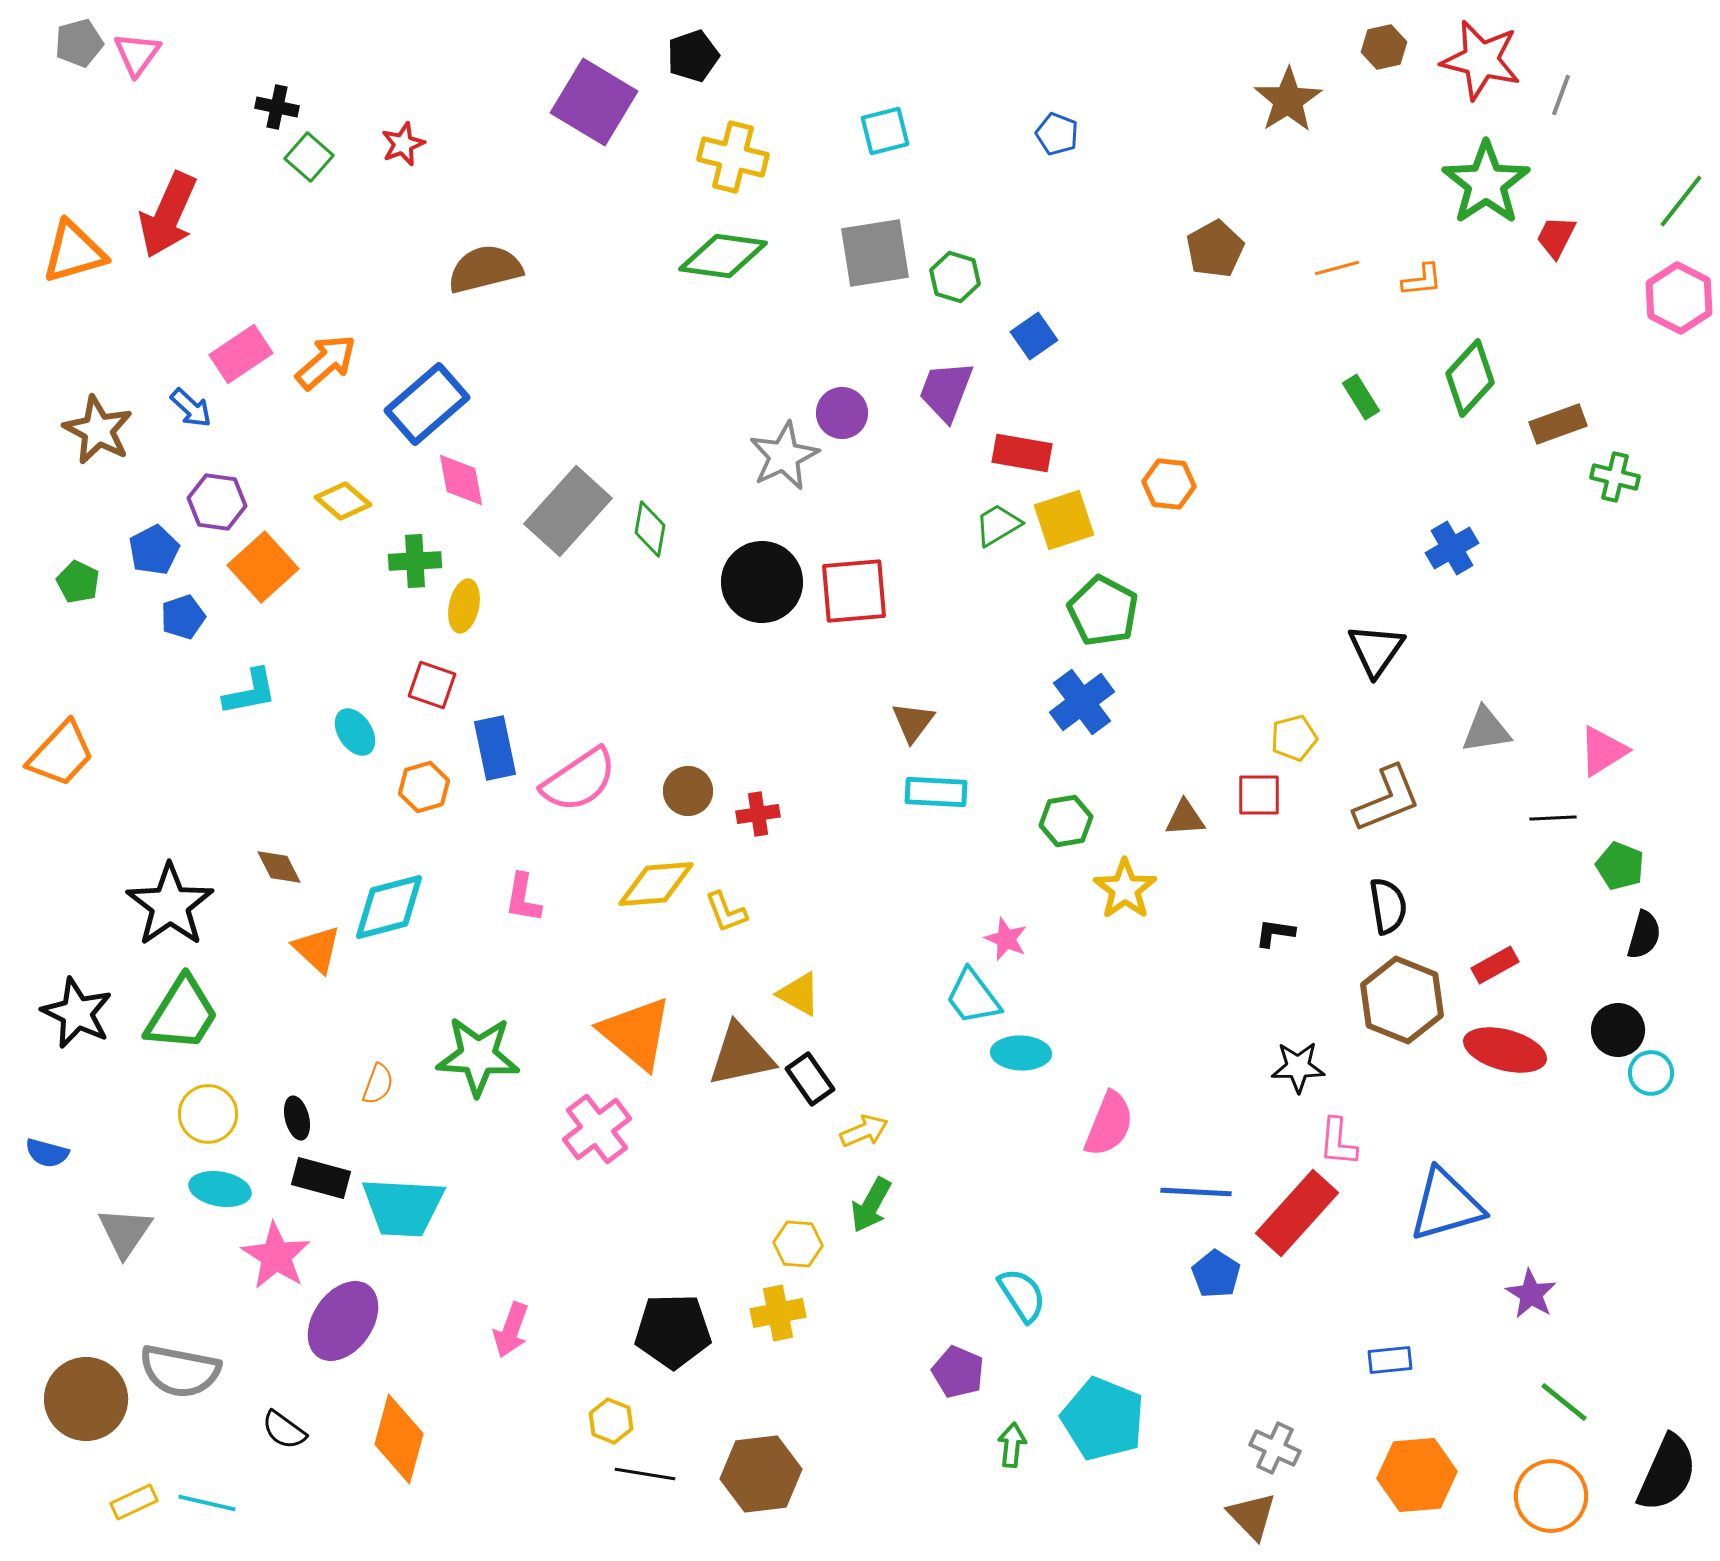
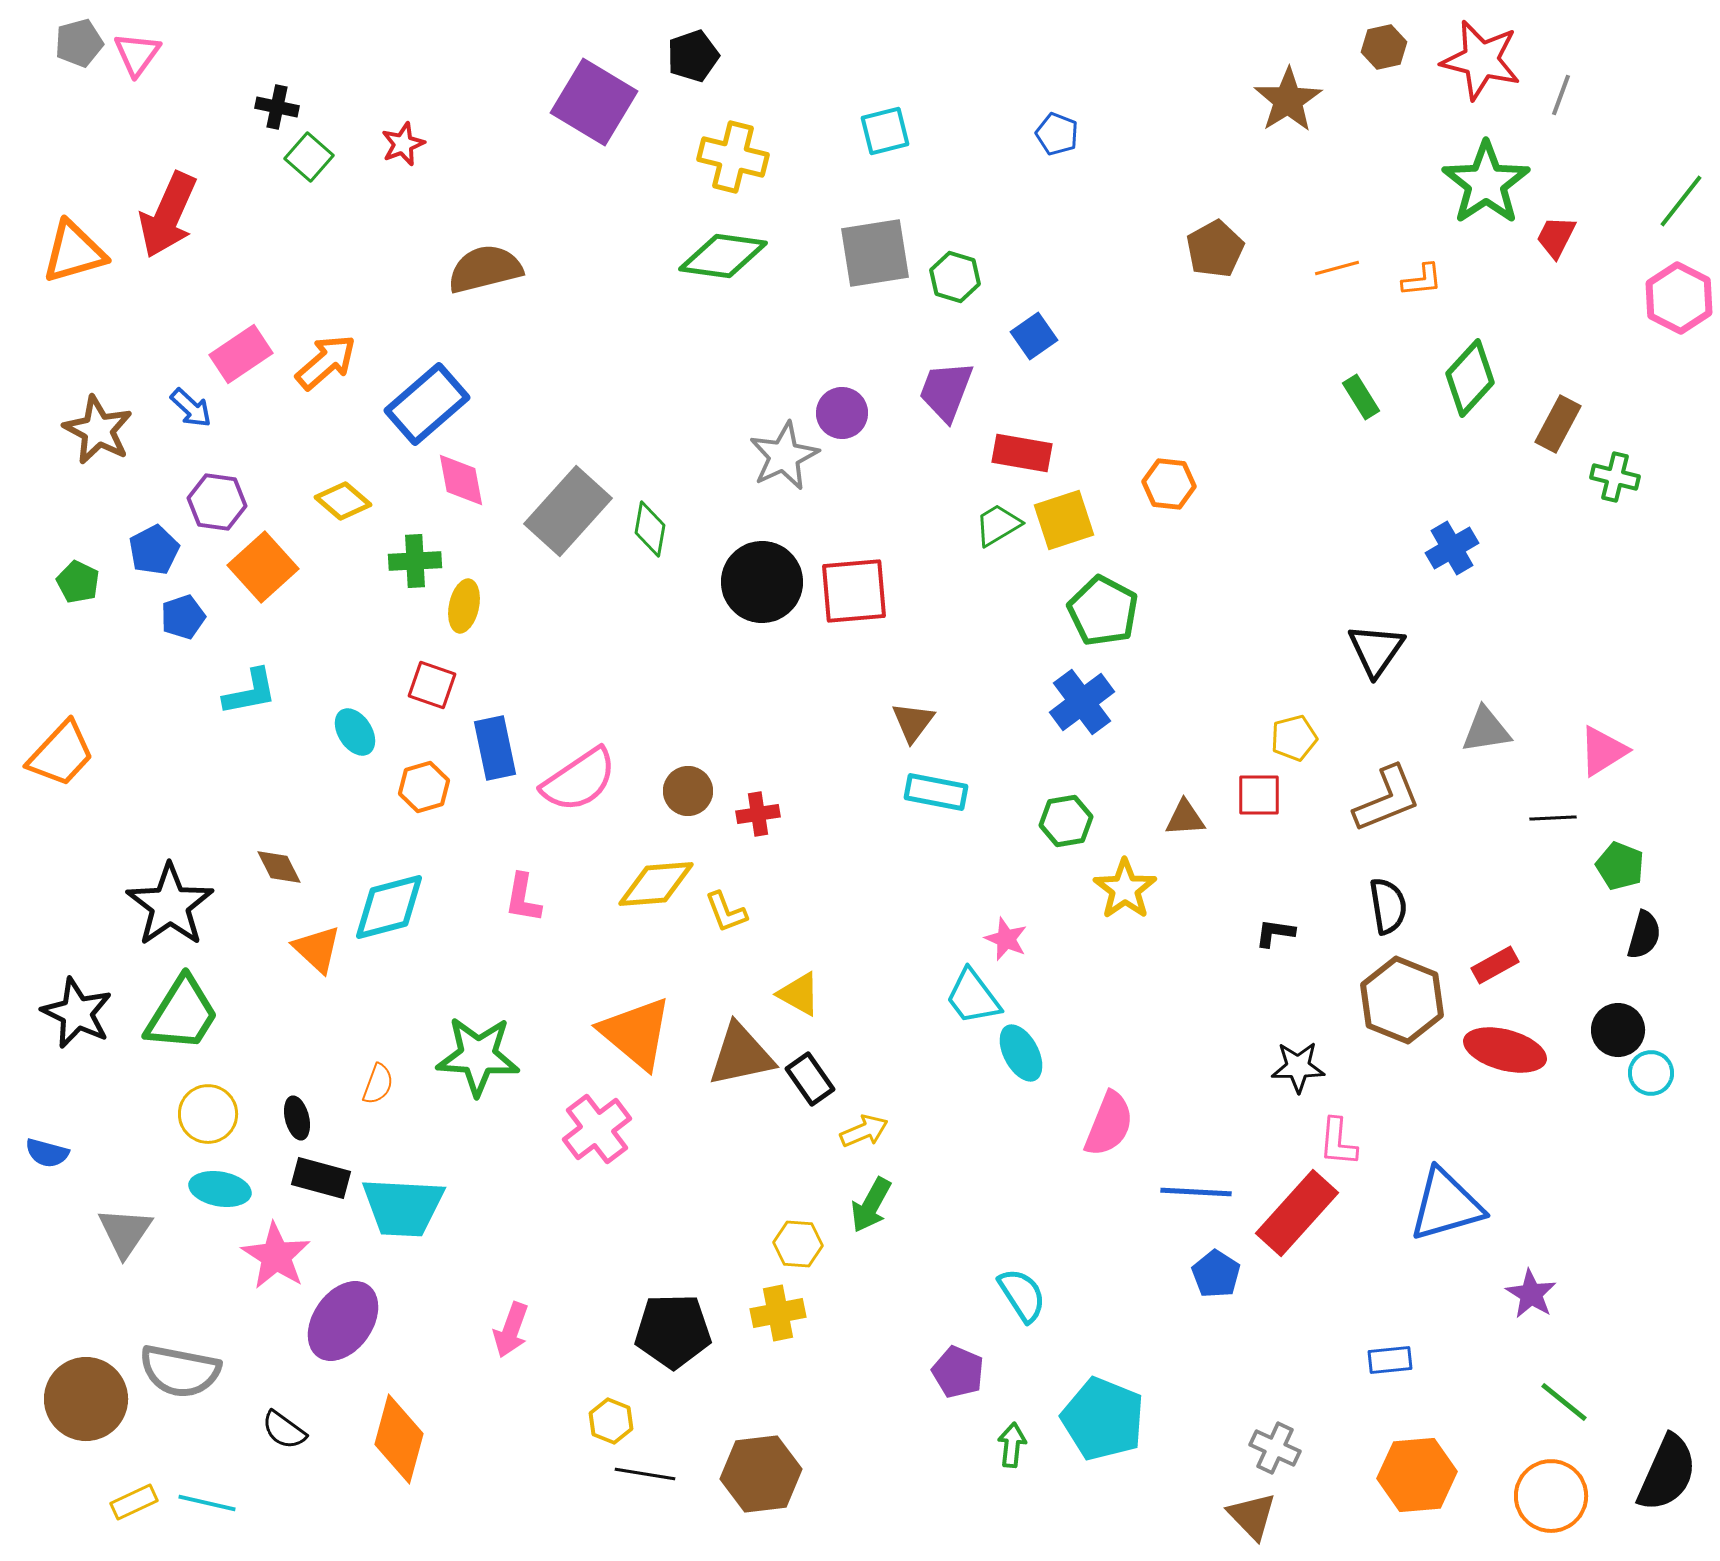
brown rectangle at (1558, 424): rotated 42 degrees counterclockwise
cyan rectangle at (936, 792): rotated 8 degrees clockwise
cyan ellipse at (1021, 1053): rotated 60 degrees clockwise
